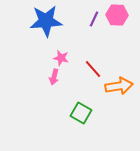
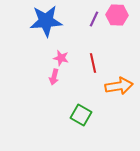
red line: moved 6 px up; rotated 30 degrees clockwise
green square: moved 2 px down
